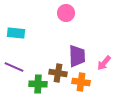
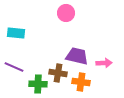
purple trapezoid: rotated 75 degrees counterclockwise
pink arrow: rotated 133 degrees counterclockwise
